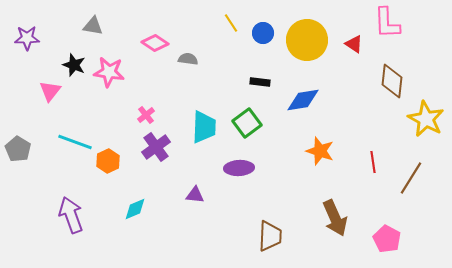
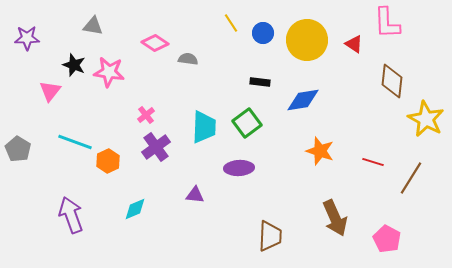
red line: rotated 65 degrees counterclockwise
